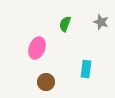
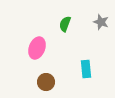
cyan rectangle: rotated 12 degrees counterclockwise
